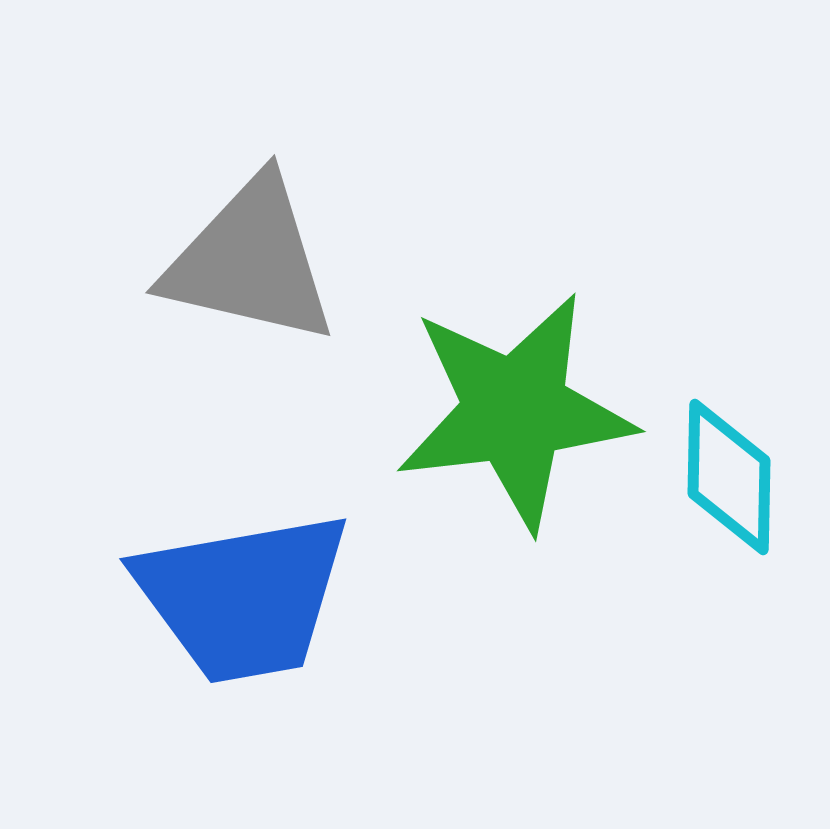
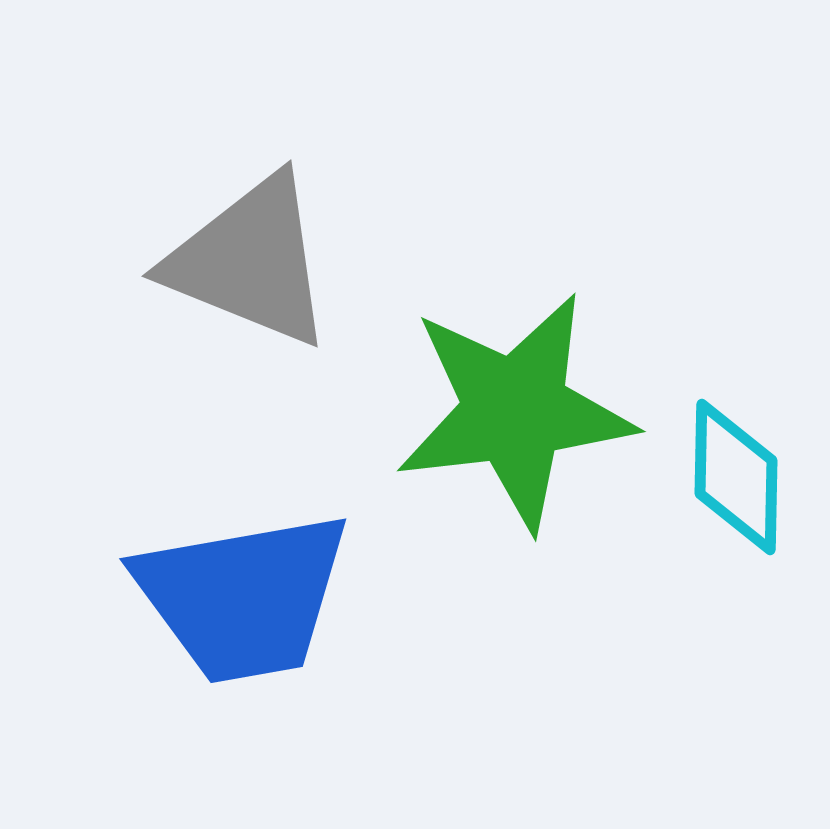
gray triangle: rotated 9 degrees clockwise
cyan diamond: moved 7 px right
